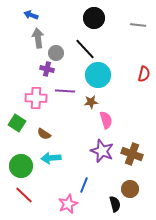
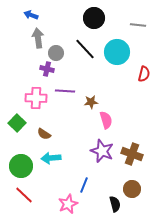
cyan circle: moved 19 px right, 23 px up
green square: rotated 12 degrees clockwise
brown circle: moved 2 px right
